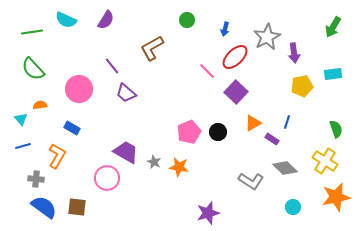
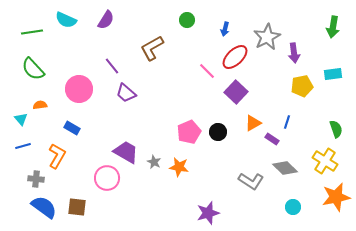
green arrow at (333, 27): rotated 20 degrees counterclockwise
